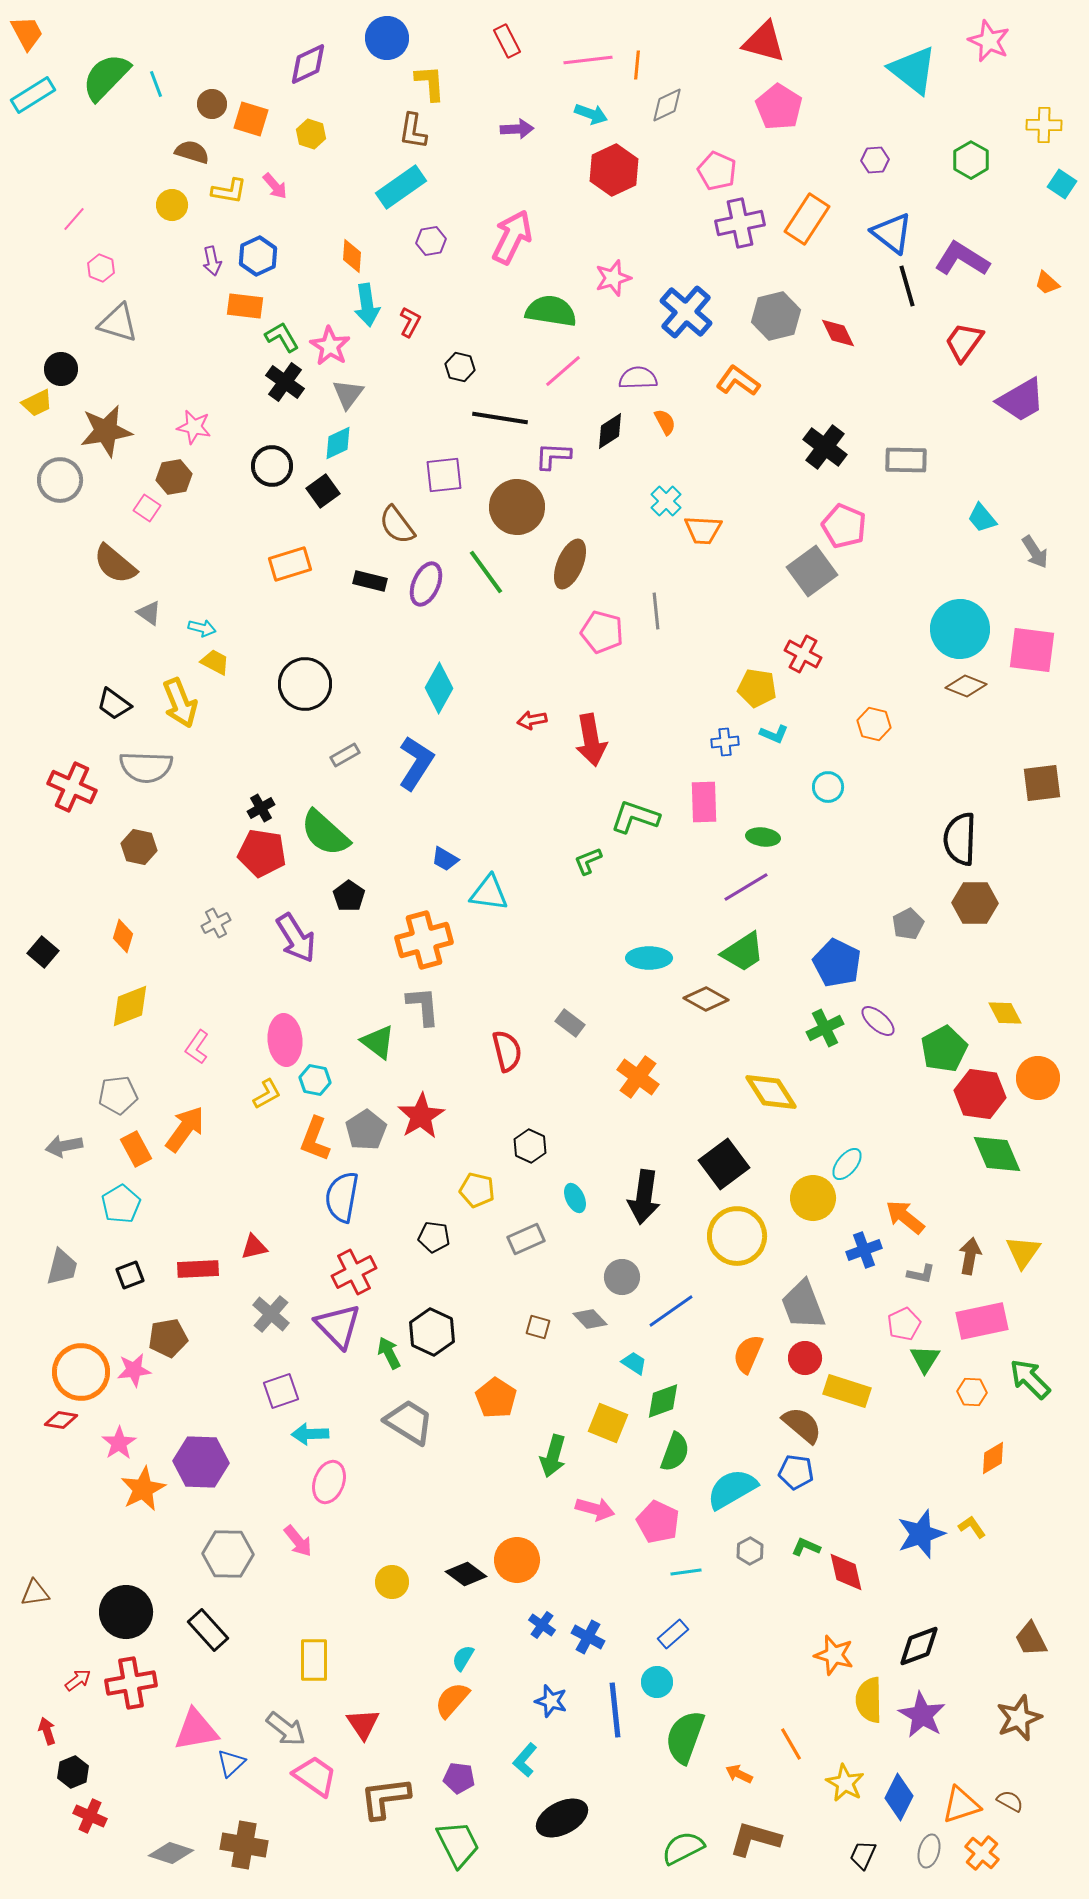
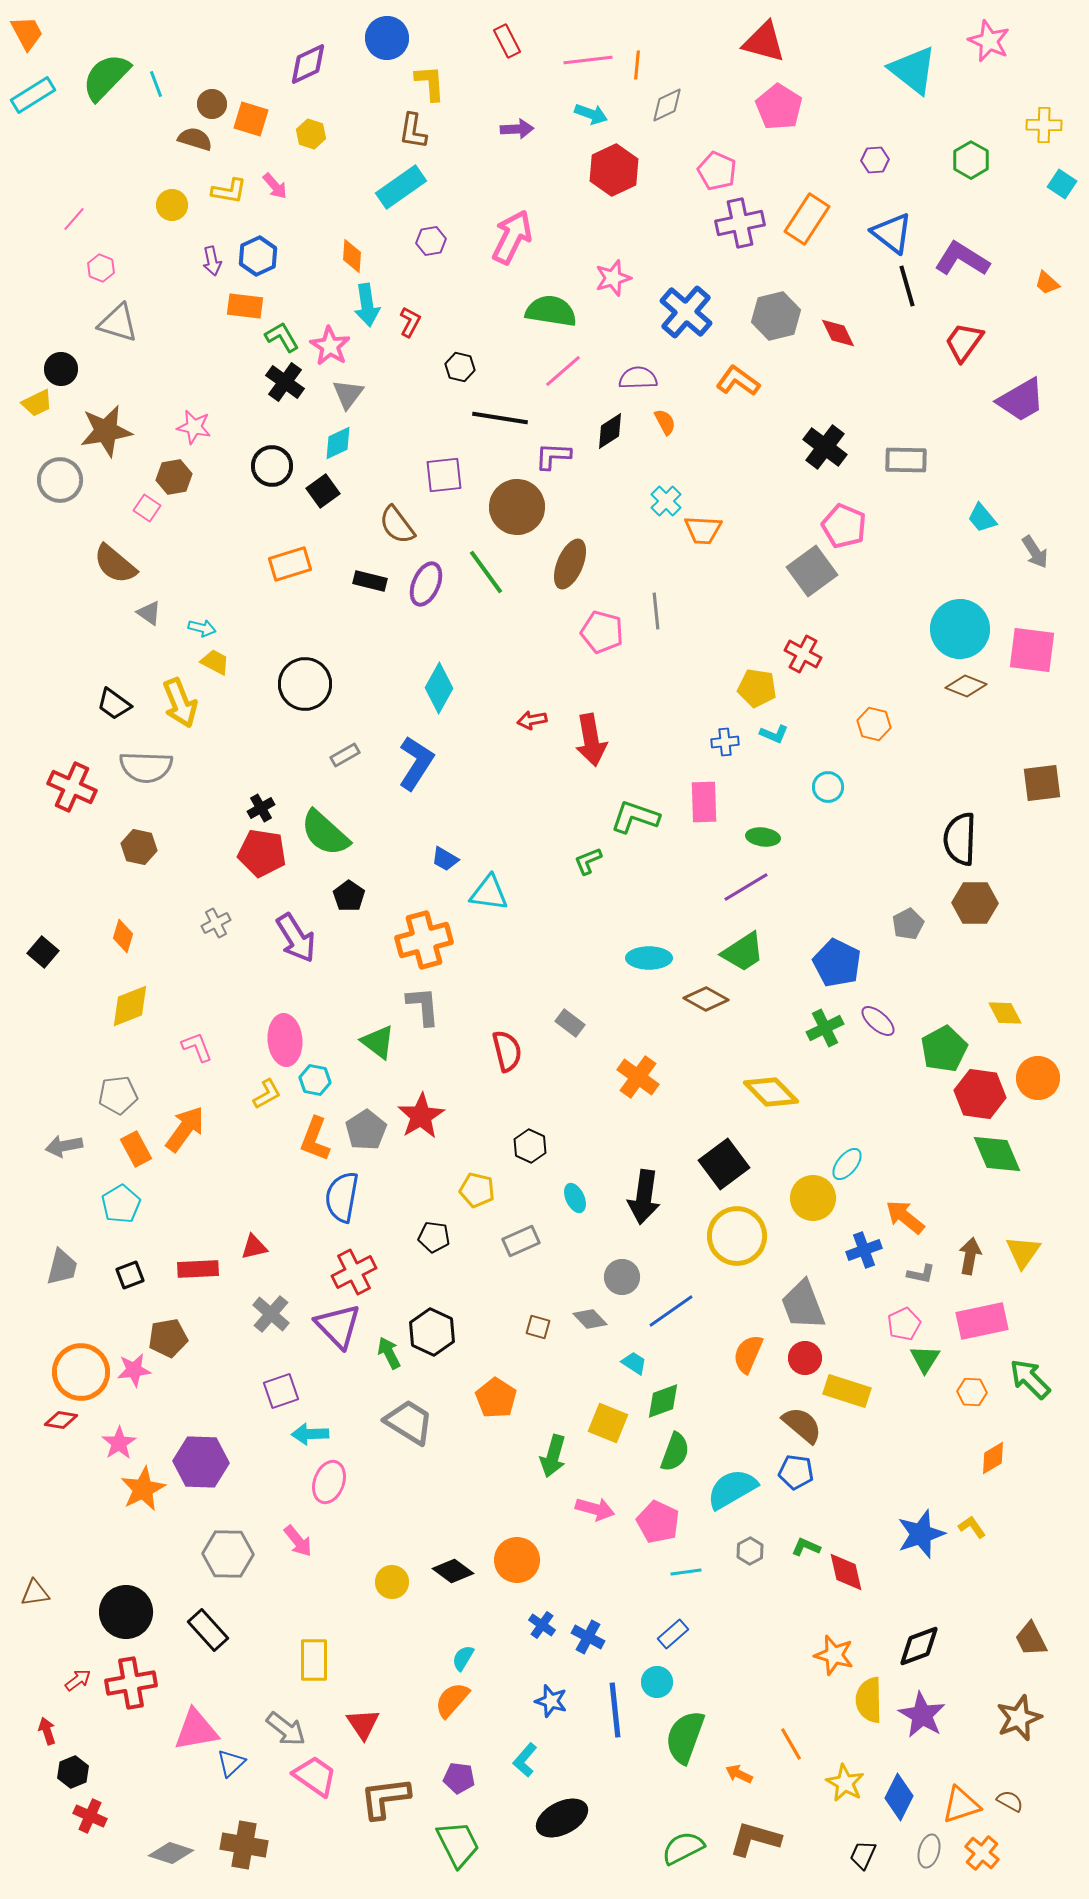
brown semicircle at (192, 152): moved 3 px right, 13 px up
pink L-shape at (197, 1047): rotated 124 degrees clockwise
yellow diamond at (771, 1092): rotated 12 degrees counterclockwise
gray rectangle at (526, 1239): moved 5 px left, 2 px down
black diamond at (466, 1574): moved 13 px left, 3 px up
